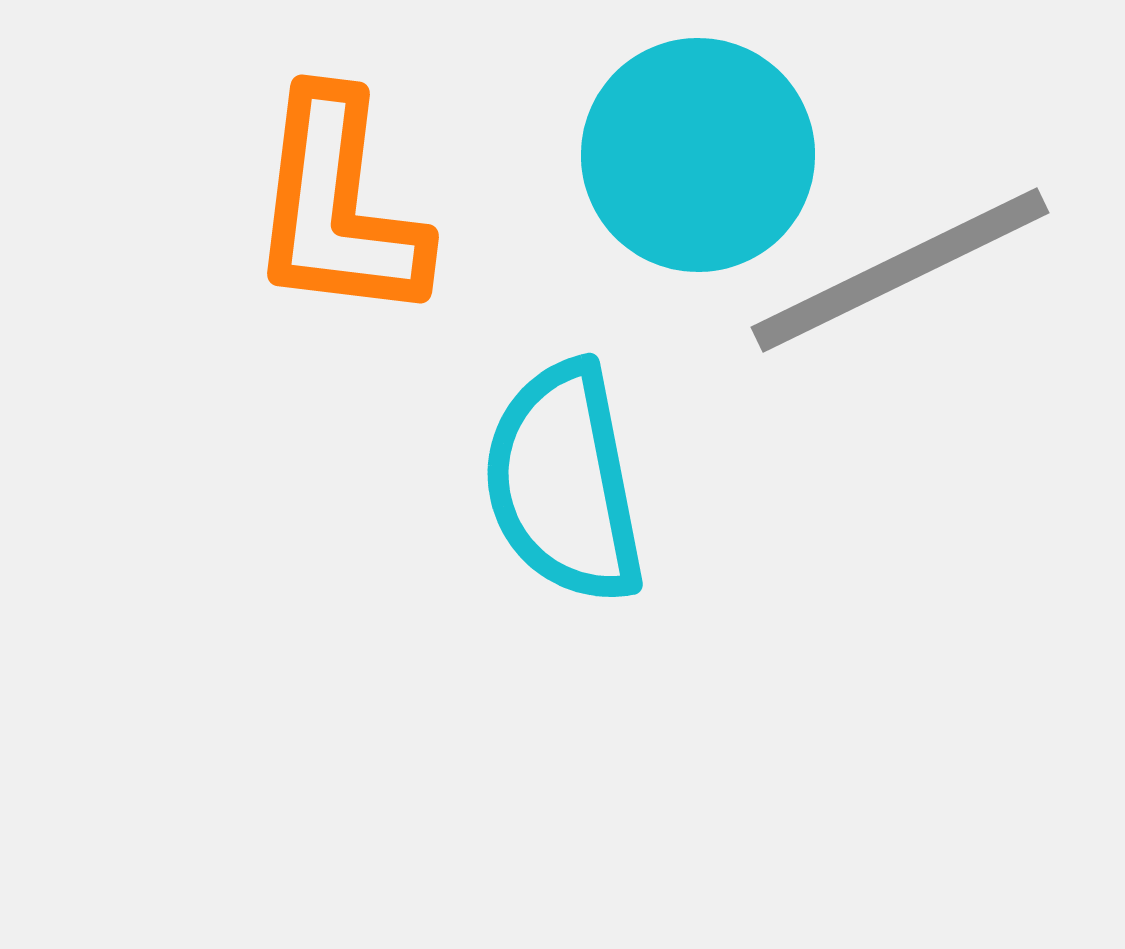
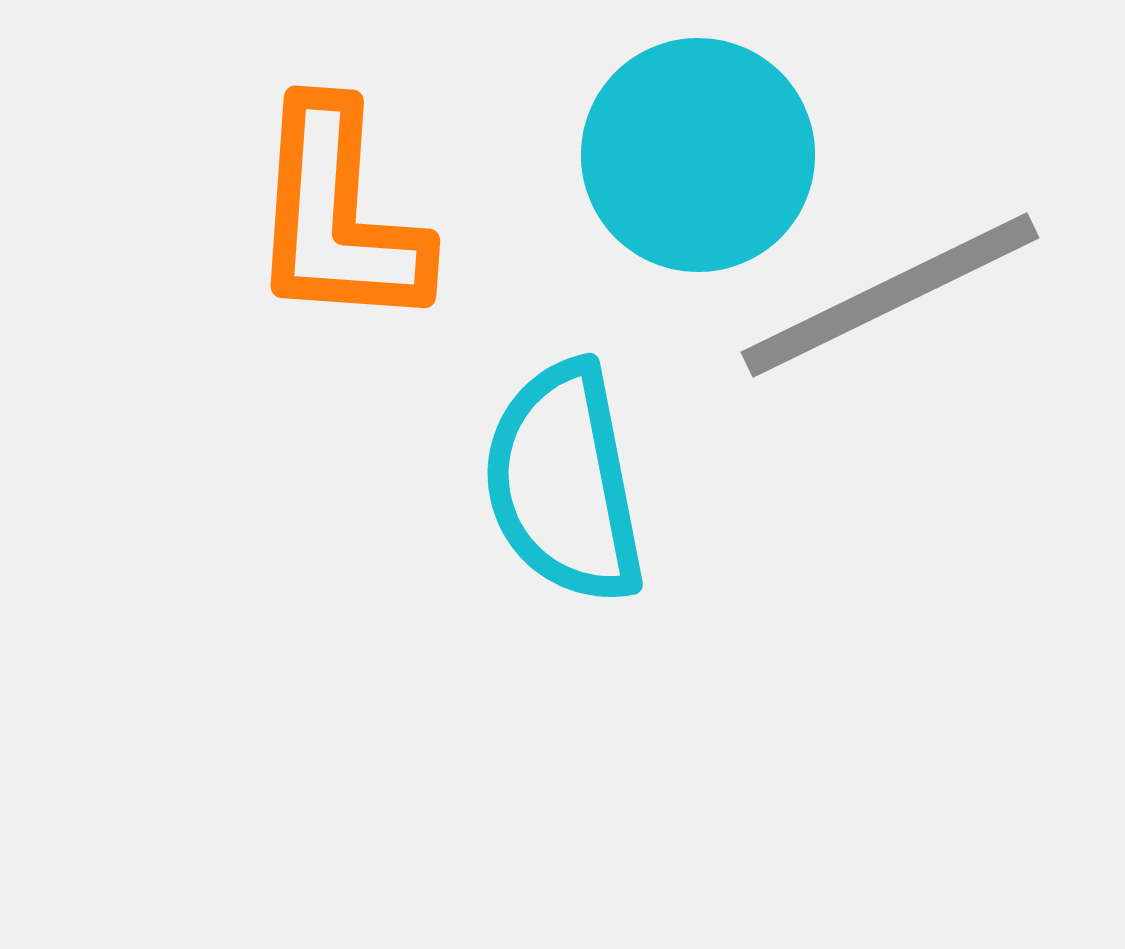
orange L-shape: moved 9 px down; rotated 3 degrees counterclockwise
gray line: moved 10 px left, 25 px down
